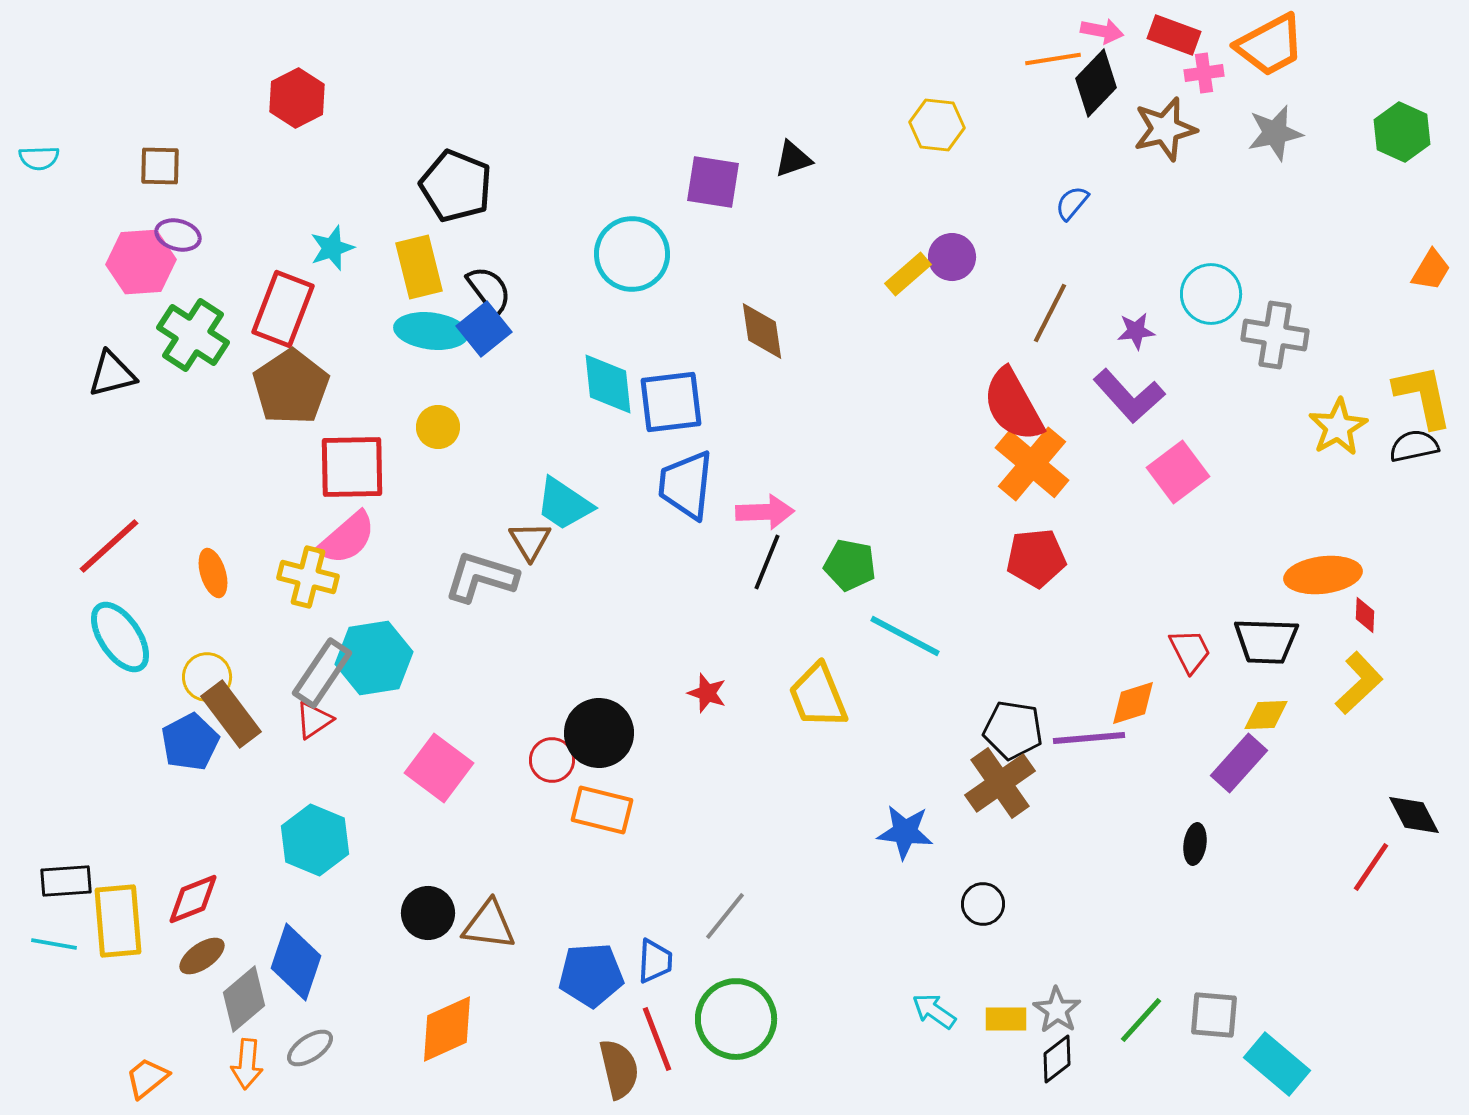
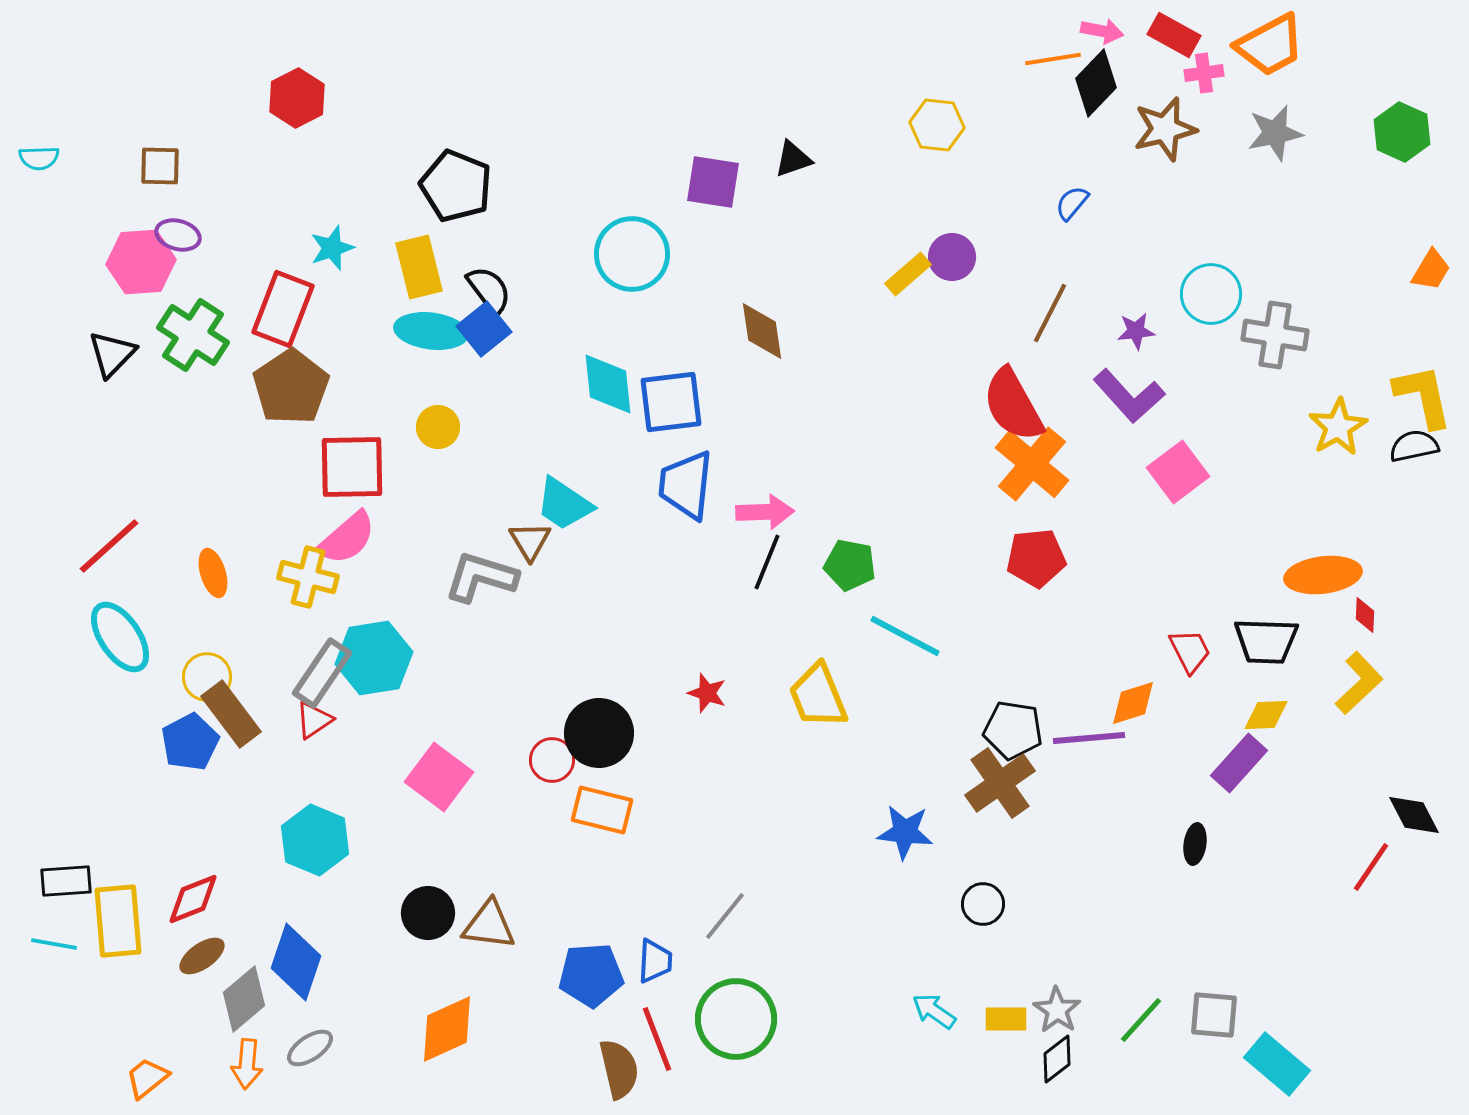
red rectangle at (1174, 35): rotated 9 degrees clockwise
black triangle at (112, 374): moved 20 px up; rotated 32 degrees counterclockwise
pink square at (439, 768): moved 9 px down
